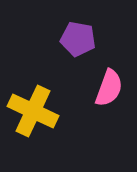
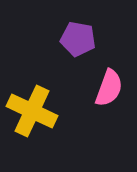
yellow cross: moved 1 px left
